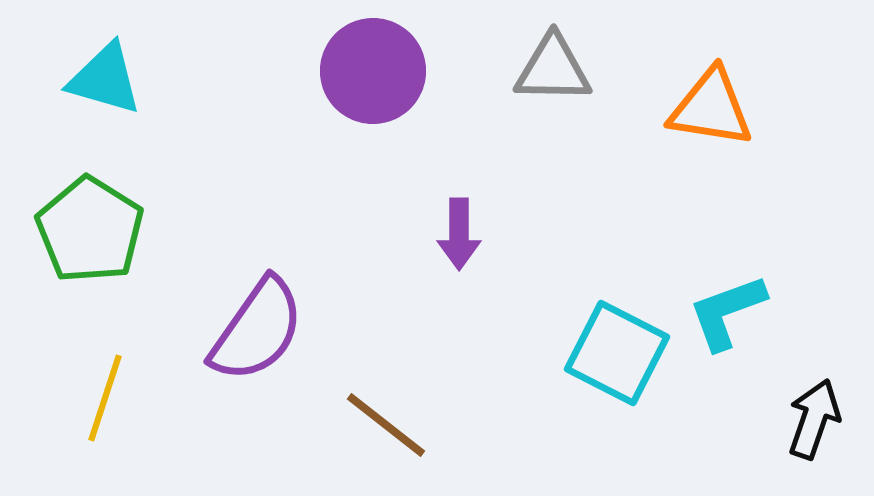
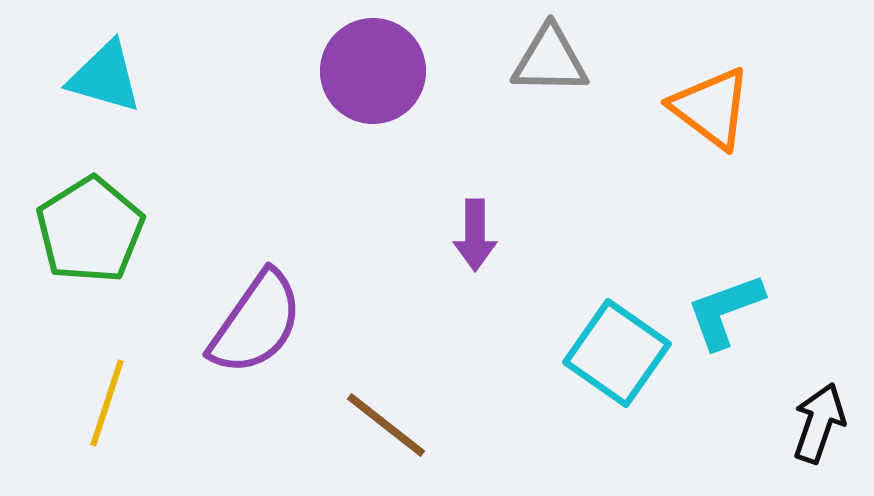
gray triangle: moved 3 px left, 9 px up
cyan triangle: moved 2 px up
orange triangle: rotated 28 degrees clockwise
green pentagon: rotated 8 degrees clockwise
purple arrow: moved 16 px right, 1 px down
cyan L-shape: moved 2 px left, 1 px up
purple semicircle: moved 1 px left, 7 px up
cyan square: rotated 8 degrees clockwise
yellow line: moved 2 px right, 5 px down
black arrow: moved 5 px right, 4 px down
